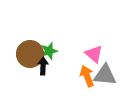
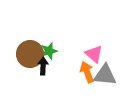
orange arrow: moved 4 px up
